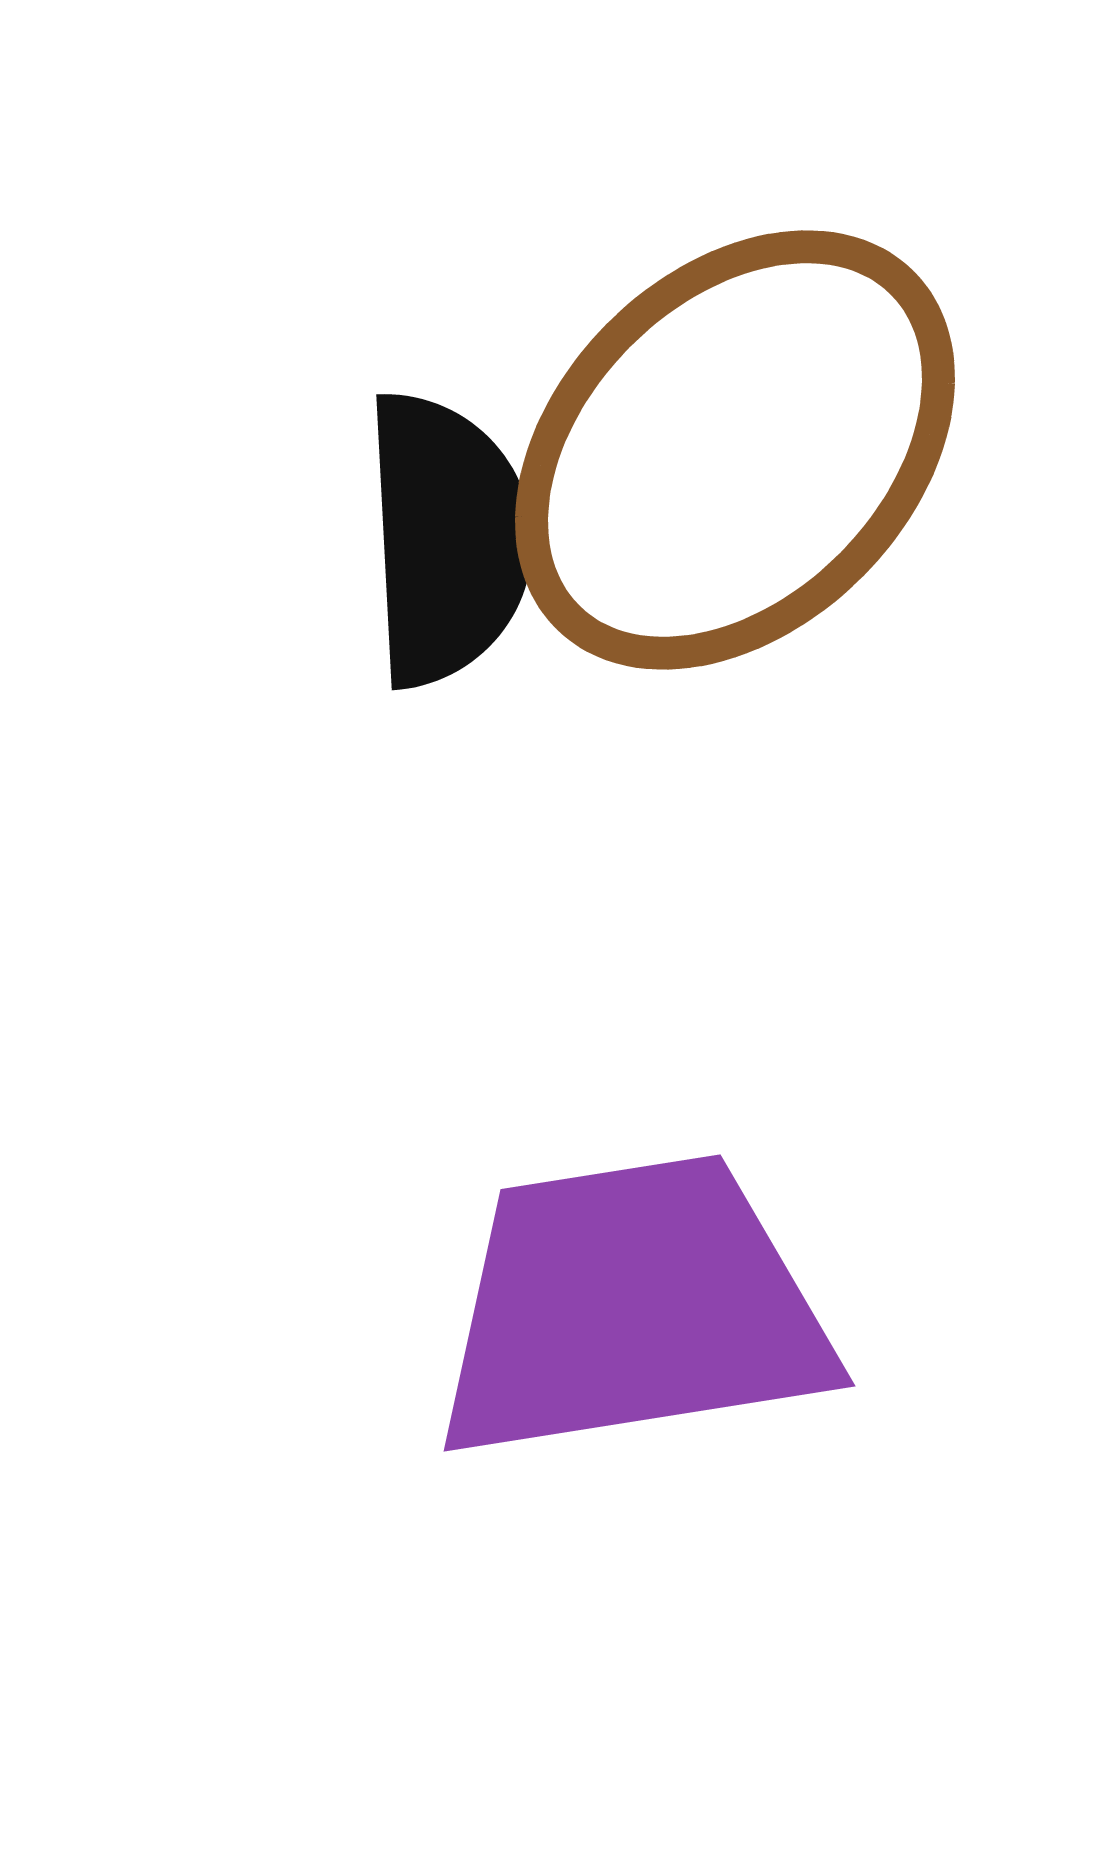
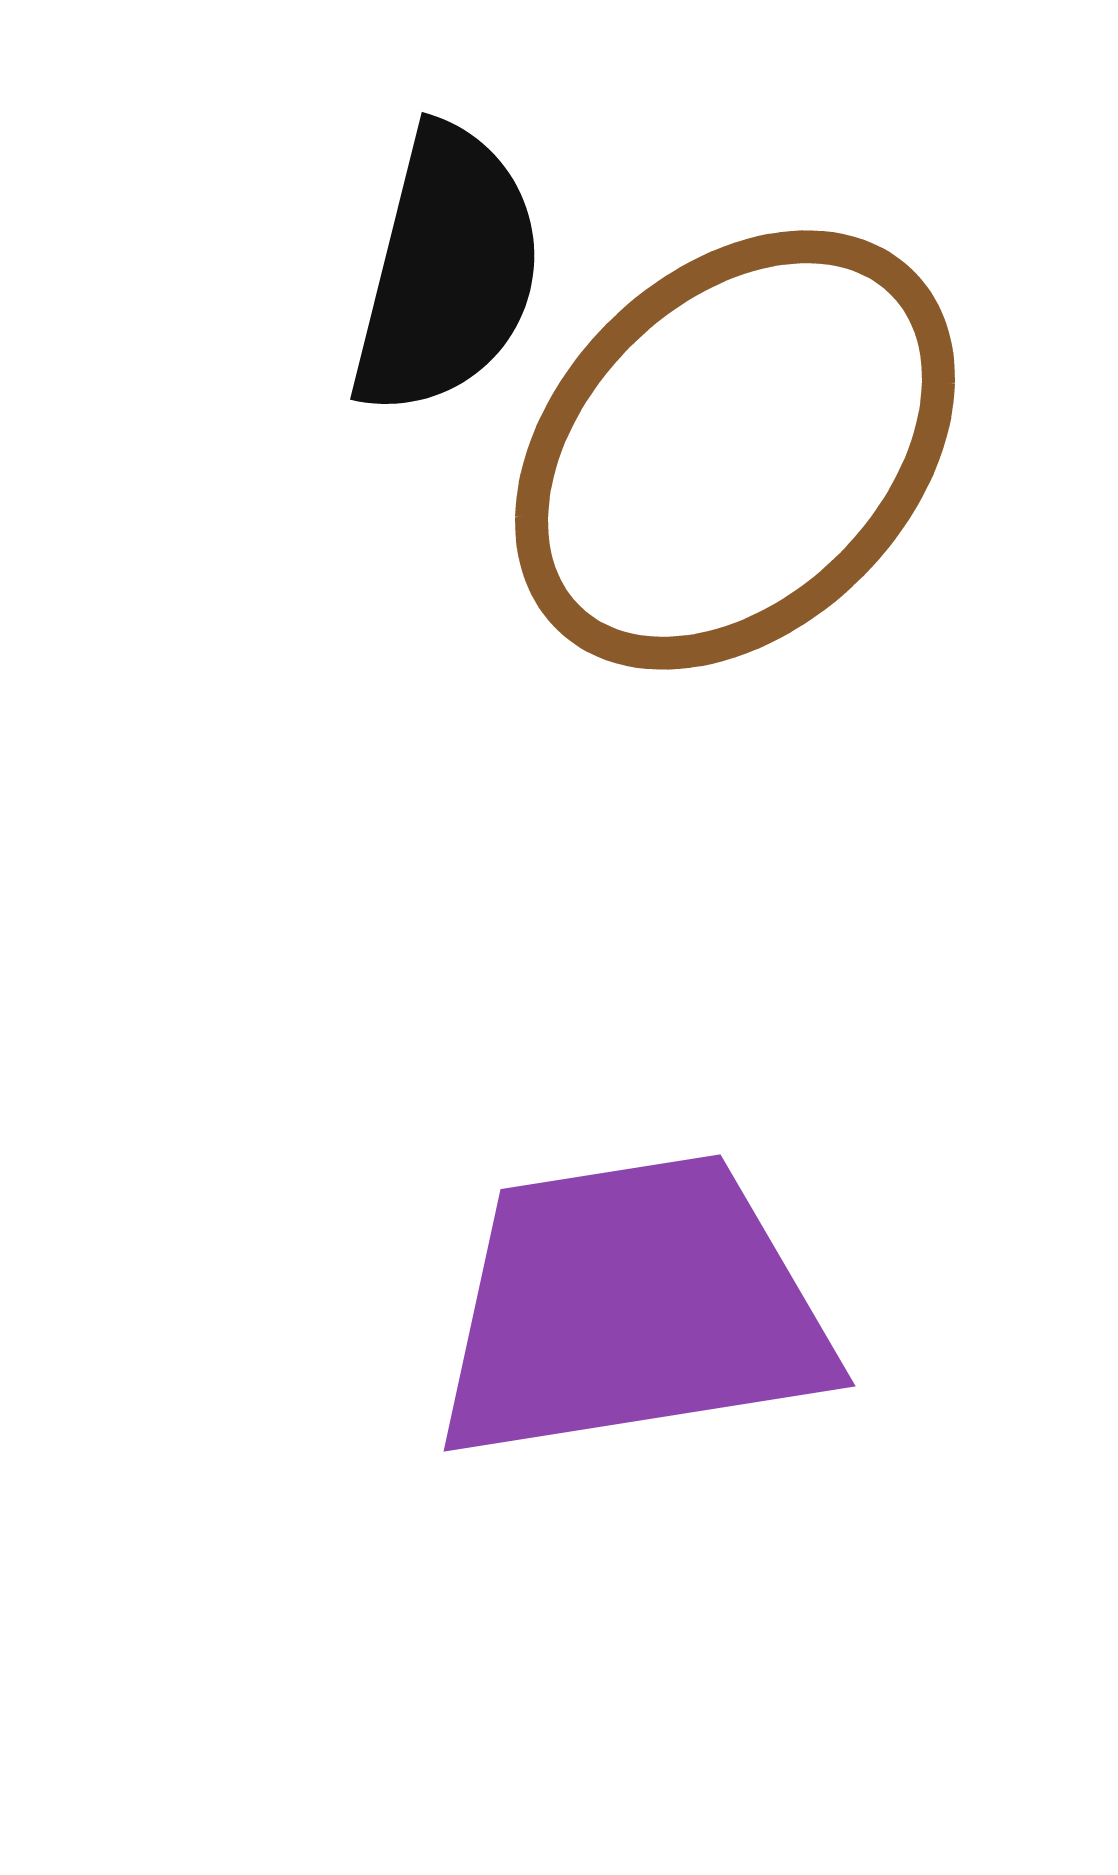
black semicircle: moved 268 px up; rotated 17 degrees clockwise
